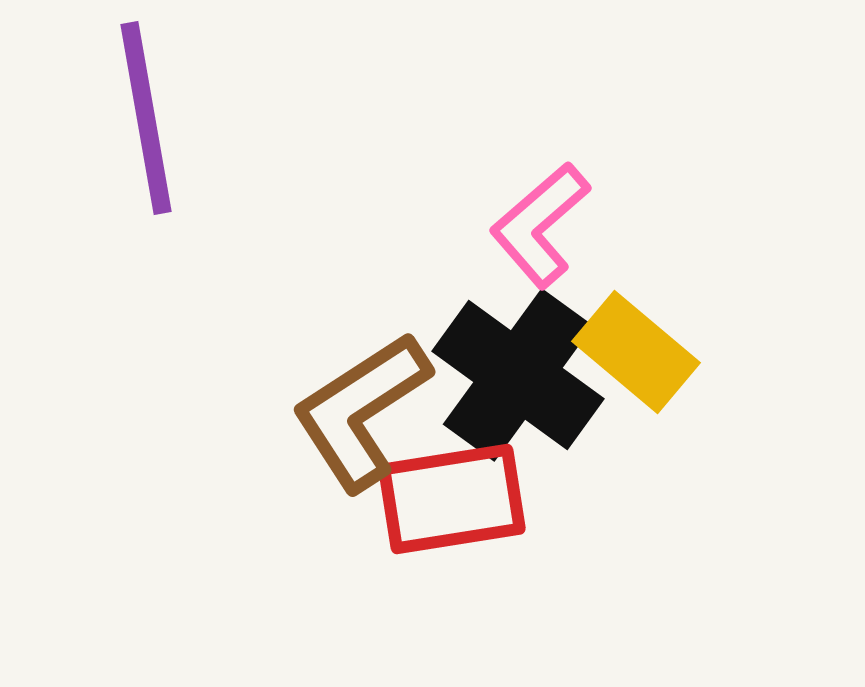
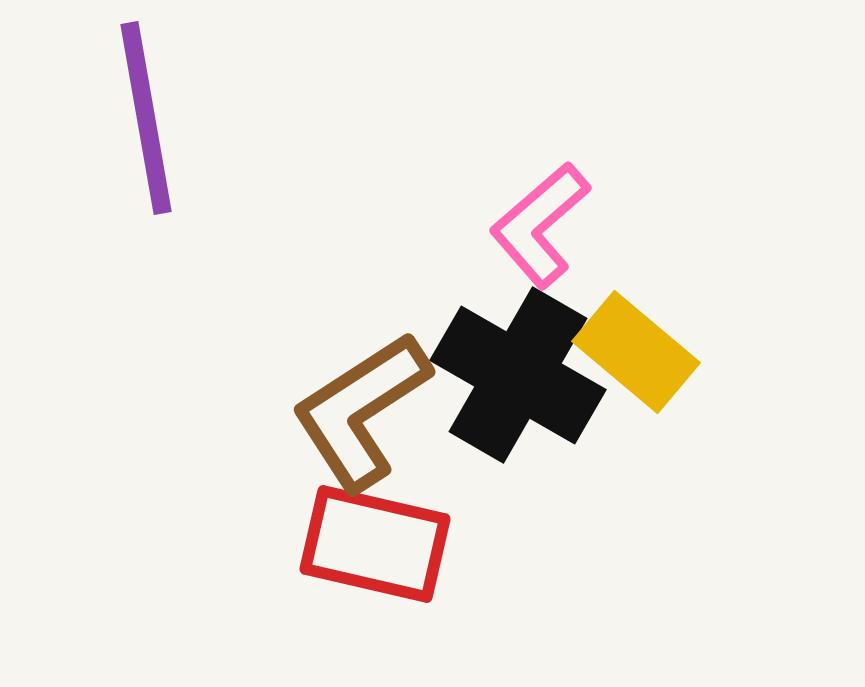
black cross: rotated 6 degrees counterclockwise
red rectangle: moved 77 px left, 45 px down; rotated 22 degrees clockwise
